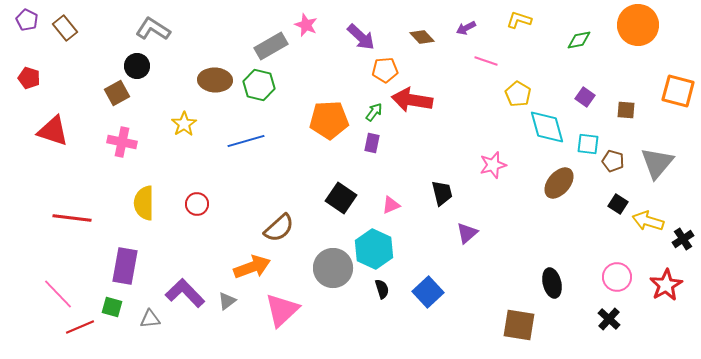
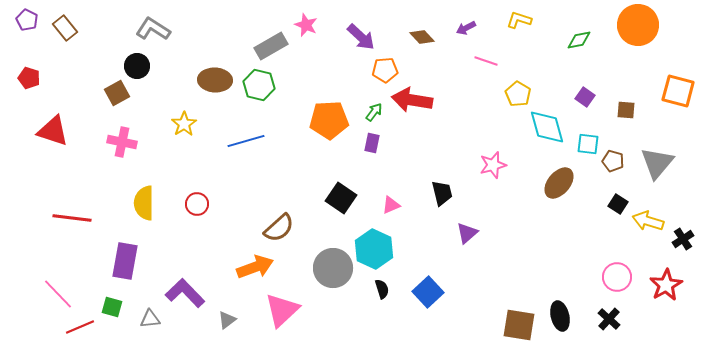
purple rectangle at (125, 266): moved 5 px up
orange arrow at (252, 267): moved 3 px right
black ellipse at (552, 283): moved 8 px right, 33 px down
gray triangle at (227, 301): moved 19 px down
